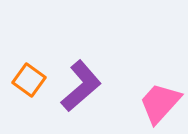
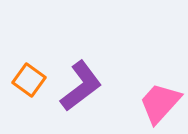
purple L-shape: rotated 4 degrees clockwise
